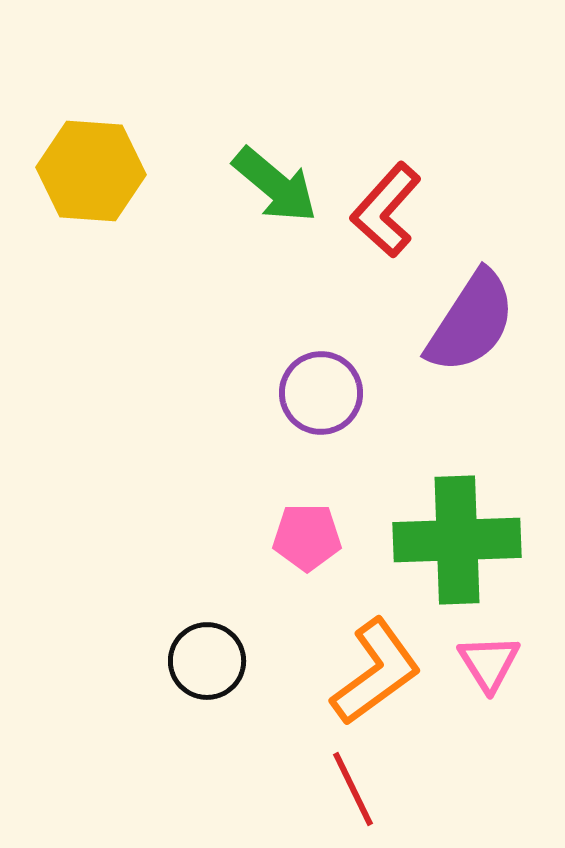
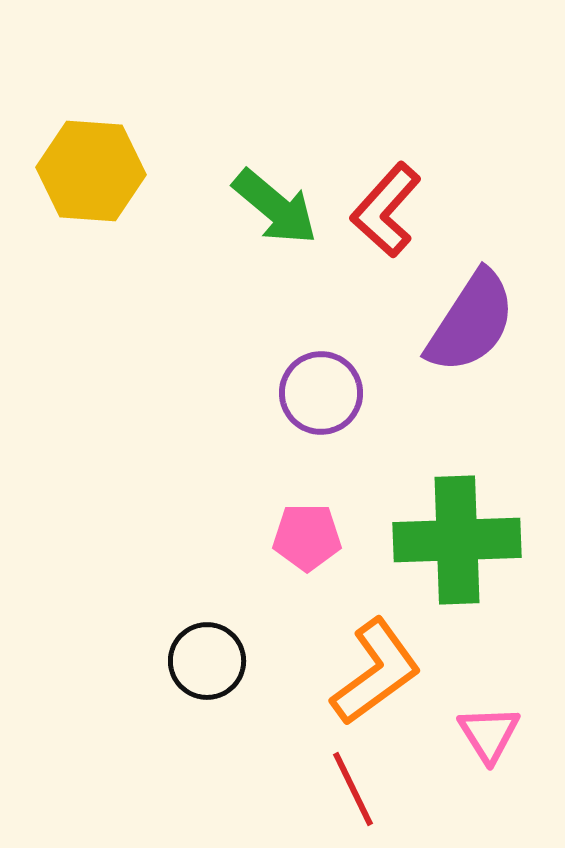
green arrow: moved 22 px down
pink triangle: moved 71 px down
